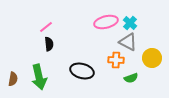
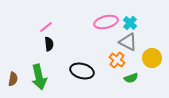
orange cross: moved 1 px right; rotated 35 degrees clockwise
